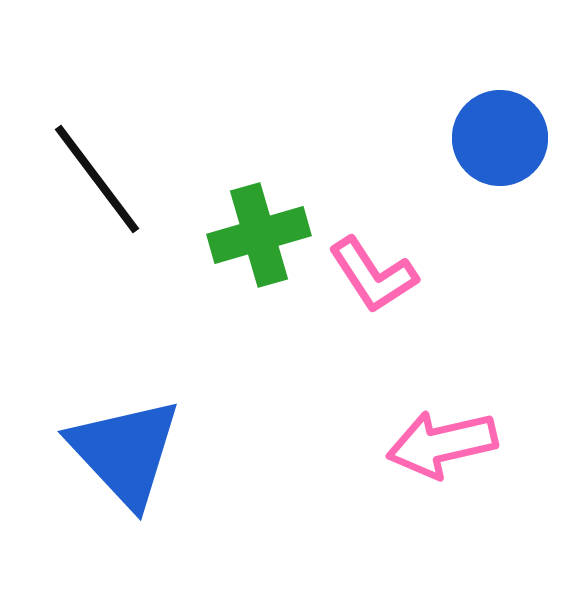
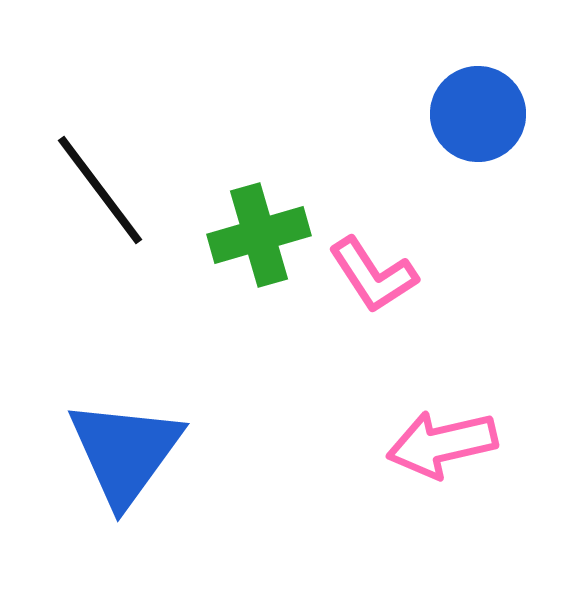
blue circle: moved 22 px left, 24 px up
black line: moved 3 px right, 11 px down
blue triangle: rotated 19 degrees clockwise
